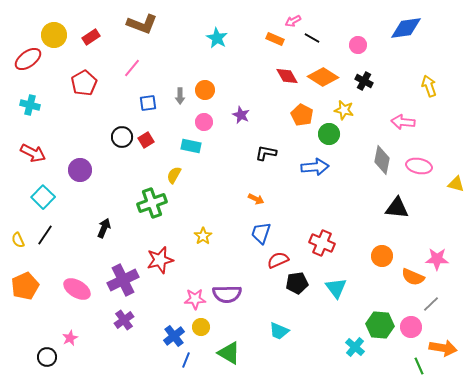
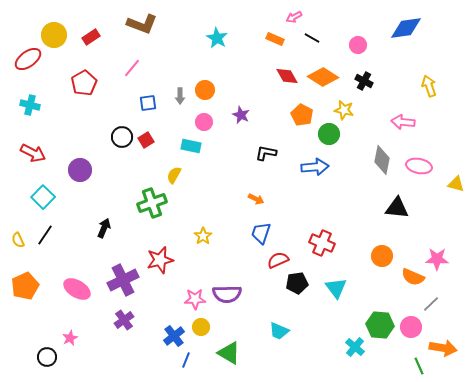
pink arrow at (293, 21): moved 1 px right, 4 px up
